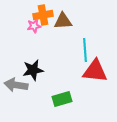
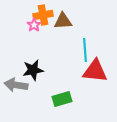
pink star: moved 1 px up; rotated 24 degrees counterclockwise
